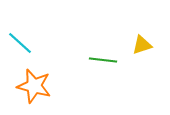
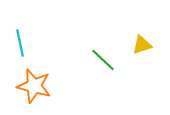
cyan line: rotated 36 degrees clockwise
green line: rotated 36 degrees clockwise
